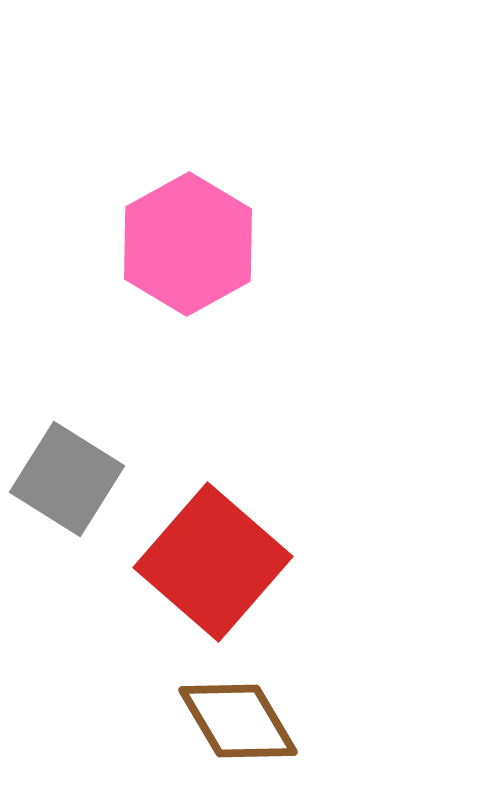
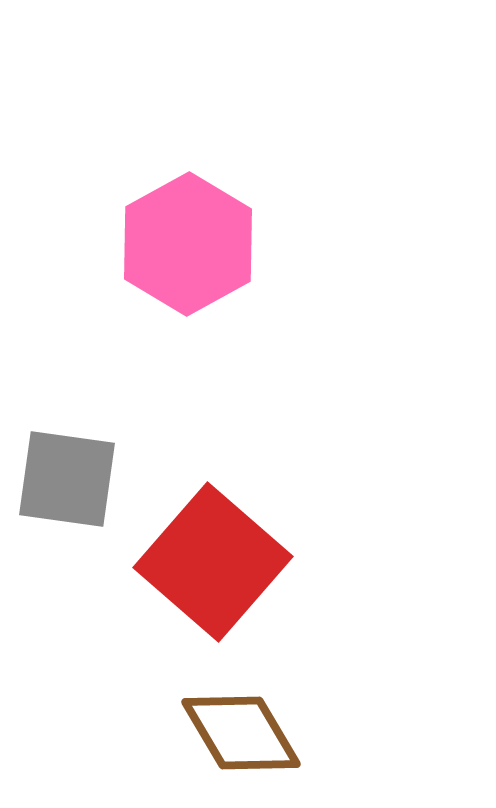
gray square: rotated 24 degrees counterclockwise
brown diamond: moved 3 px right, 12 px down
